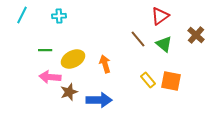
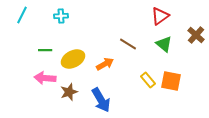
cyan cross: moved 2 px right
brown line: moved 10 px left, 5 px down; rotated 18 degrees counterclockwise
orange arrow: rotated 78 degrees clockwise
pink arrow: moved 5 px left, 1 px down
blue arrow: moved 2 px right; rotated 60 degrees clockwise
